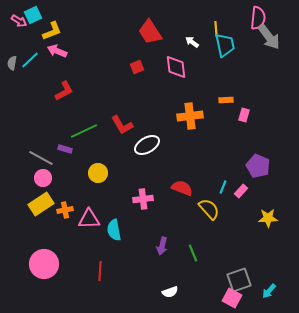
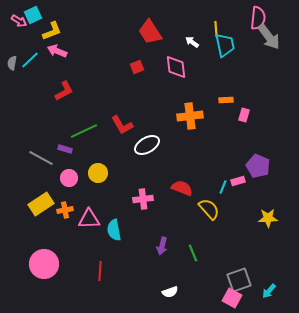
pink circle at (43, 178): moved 26 px right
pink rectangle at (241, 191): moved 3 px left, 10 px up; rotated 32 degrees clockwise
